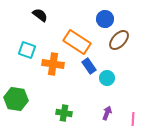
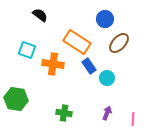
brown ellipse: moved 3 px down
